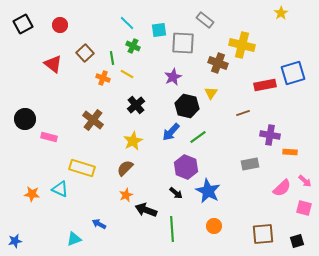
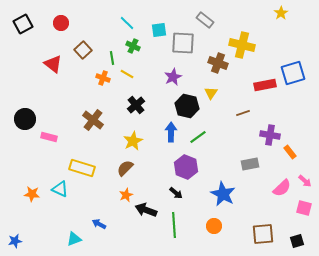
red circle at (60, 25): moved 1 px right, 2 px up
brown square at (85, 53): moved 2 px left, 3 px up
blue arrow at (171, 132): rotated 138 degrees clockwise
orange rectangle at (290, 152): rotated 48 degrees clockwise
blue star at (208, 191): moved 15 px right, 3 px down
green line at (172, 229): moved 2 px right, 4 px up
